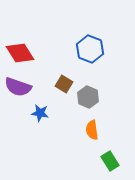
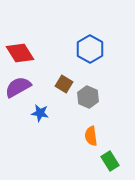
blue hexagon: rotated 8 degrees clockwise
purple semicircle: rotated 132 degrees clockwise
orange semicircle: moved 1 px left, 6 px down
